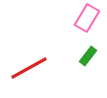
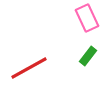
pink rectangle: rotated 56 degrees counterclockwise
